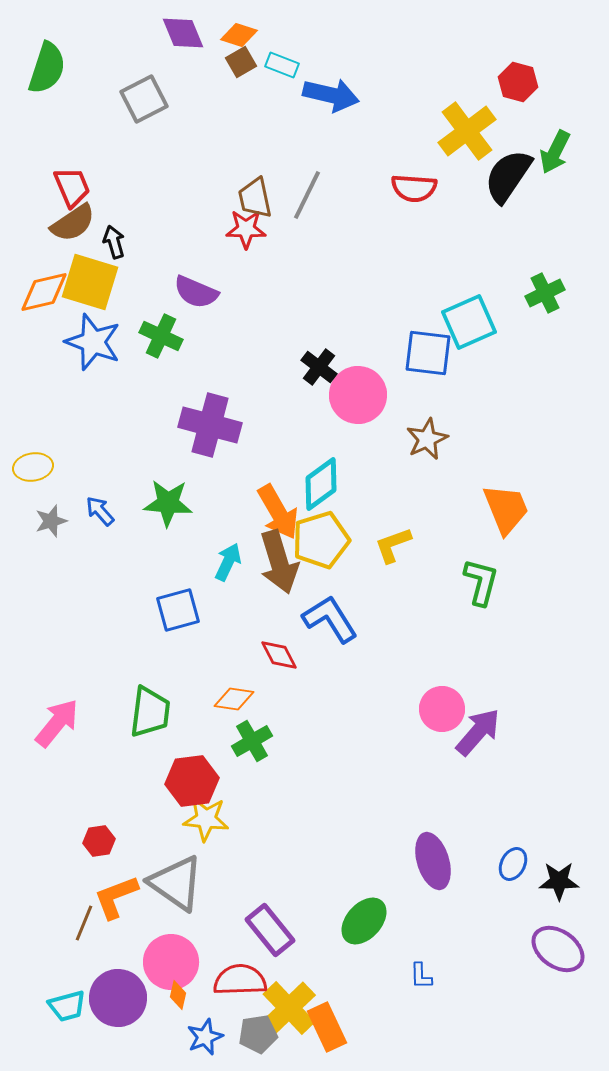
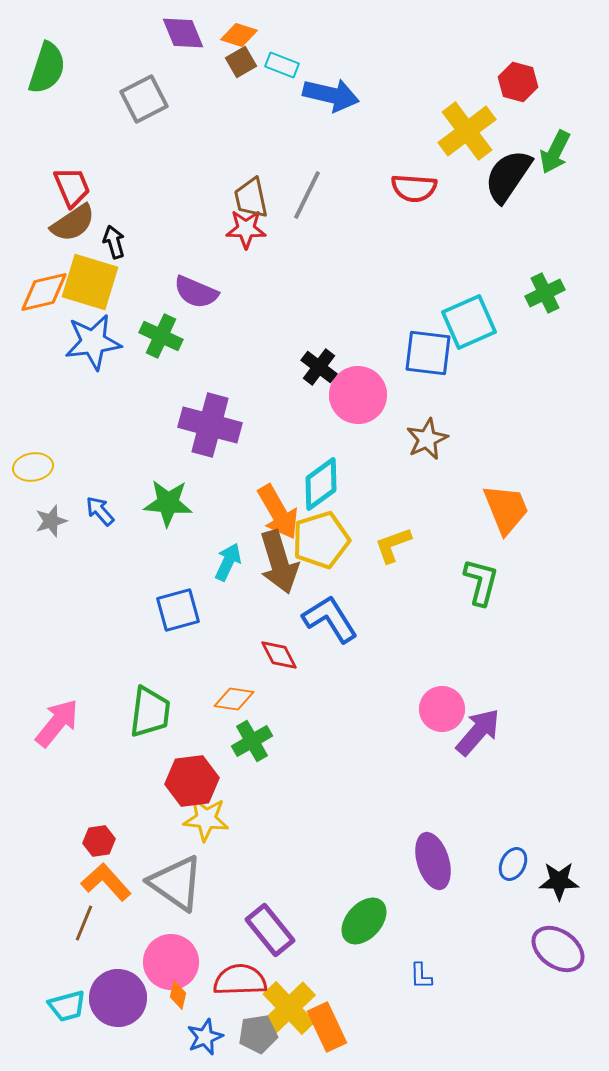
brown trapezoid at (255, 198): moved 4 px left
blue star at (93, 342): rotated 28 degrees counterclockwise
orange L-shape at (116, 897): moved 10 px left, 15 px up; rotated 69 degrees clockwise
